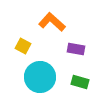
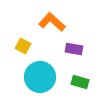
purple rectangle: moved 2 px left
